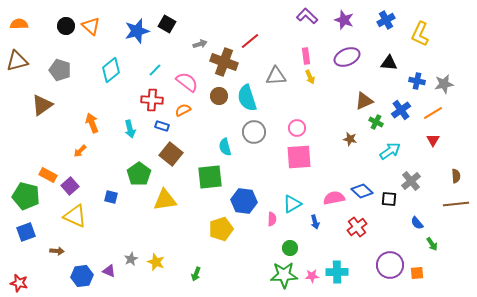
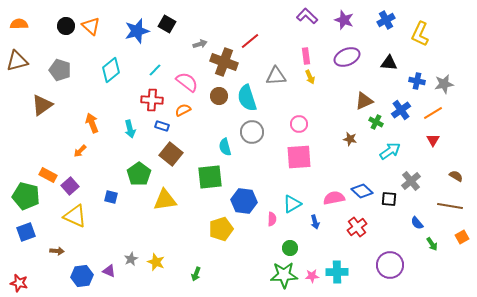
pink circle at (297, 128): moved 2 px right, 4 px up
gray circle at (254, 132): moved 2 px left
brown semicircle at (456, 176): rotated 56 degrees counterclockwise
brown line at (456, 204): moved 6 px left, 2 px down; rotated 15 degrees clockwise
orange square at (417, 273): moved 45 px right, 36 px up; rotated 24 degrees counterclockwise
